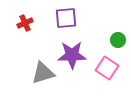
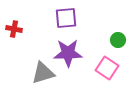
red cross: moved 11 px left, 6 px down; rotated 35 degrees clockwise
purple star: moved 4 px left, 2 px up
